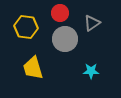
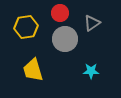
yellow hexagon: rotated 15 degrees counterclockwise
yellow trapezoid: moved 2 px down
